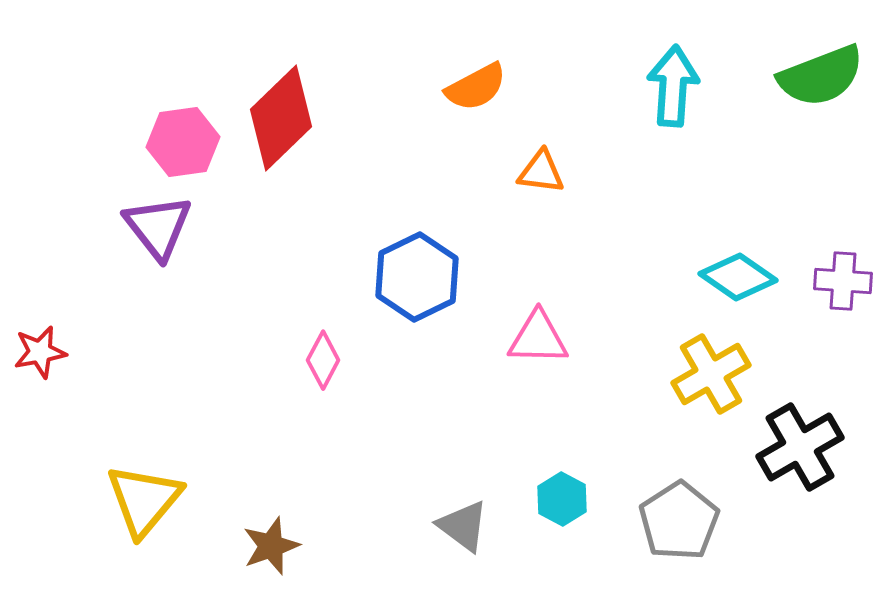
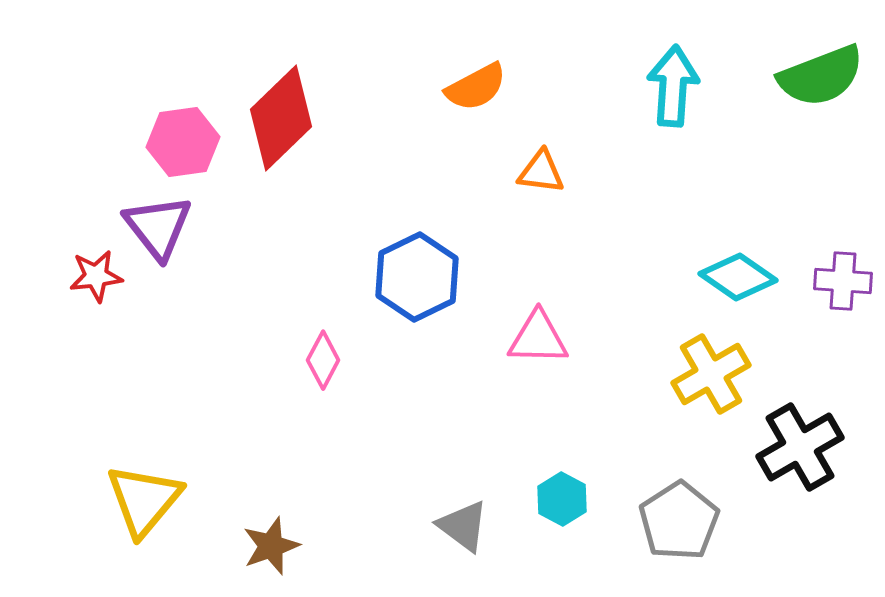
red star: moved 56 px right, 76 px up; rotated 4 degrees clockwise
